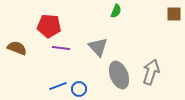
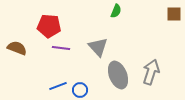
gray ellipse: moved 1 px left
blue circle: moved 1 px right, 1 px down
